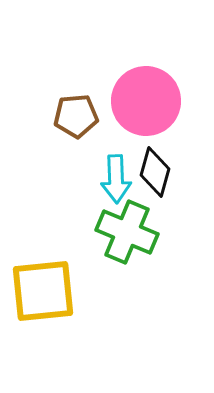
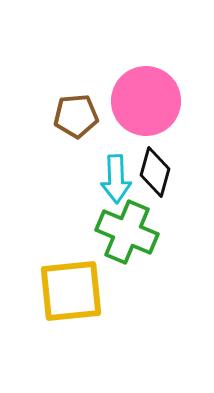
yellow square: moved 28 px right
